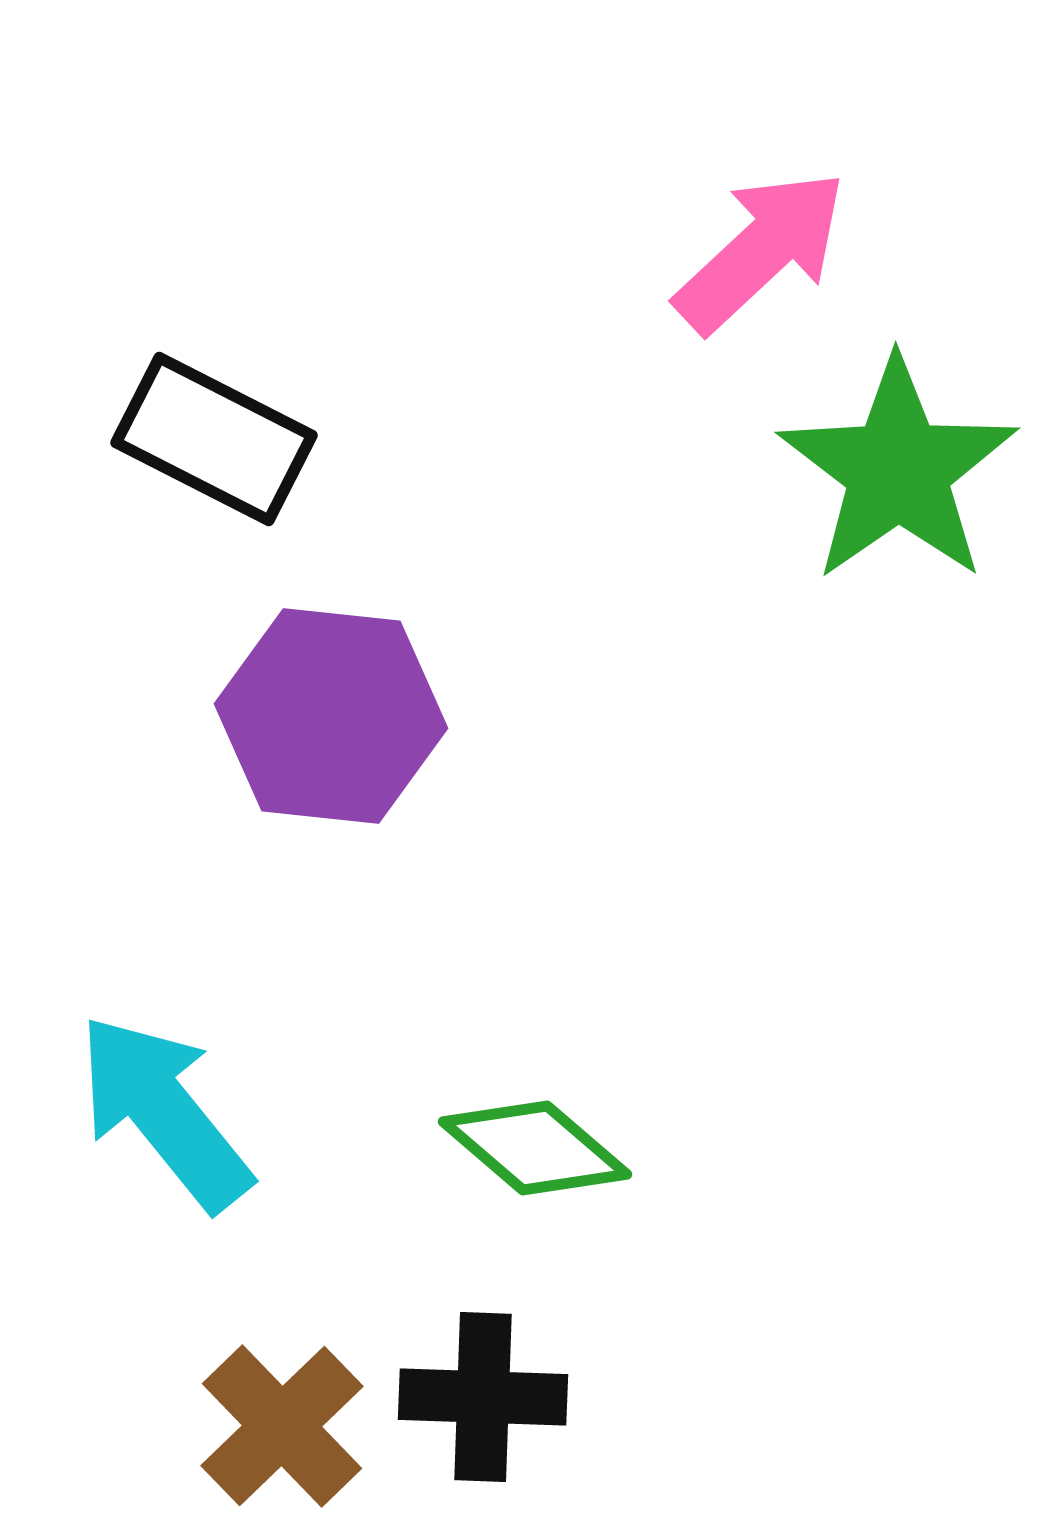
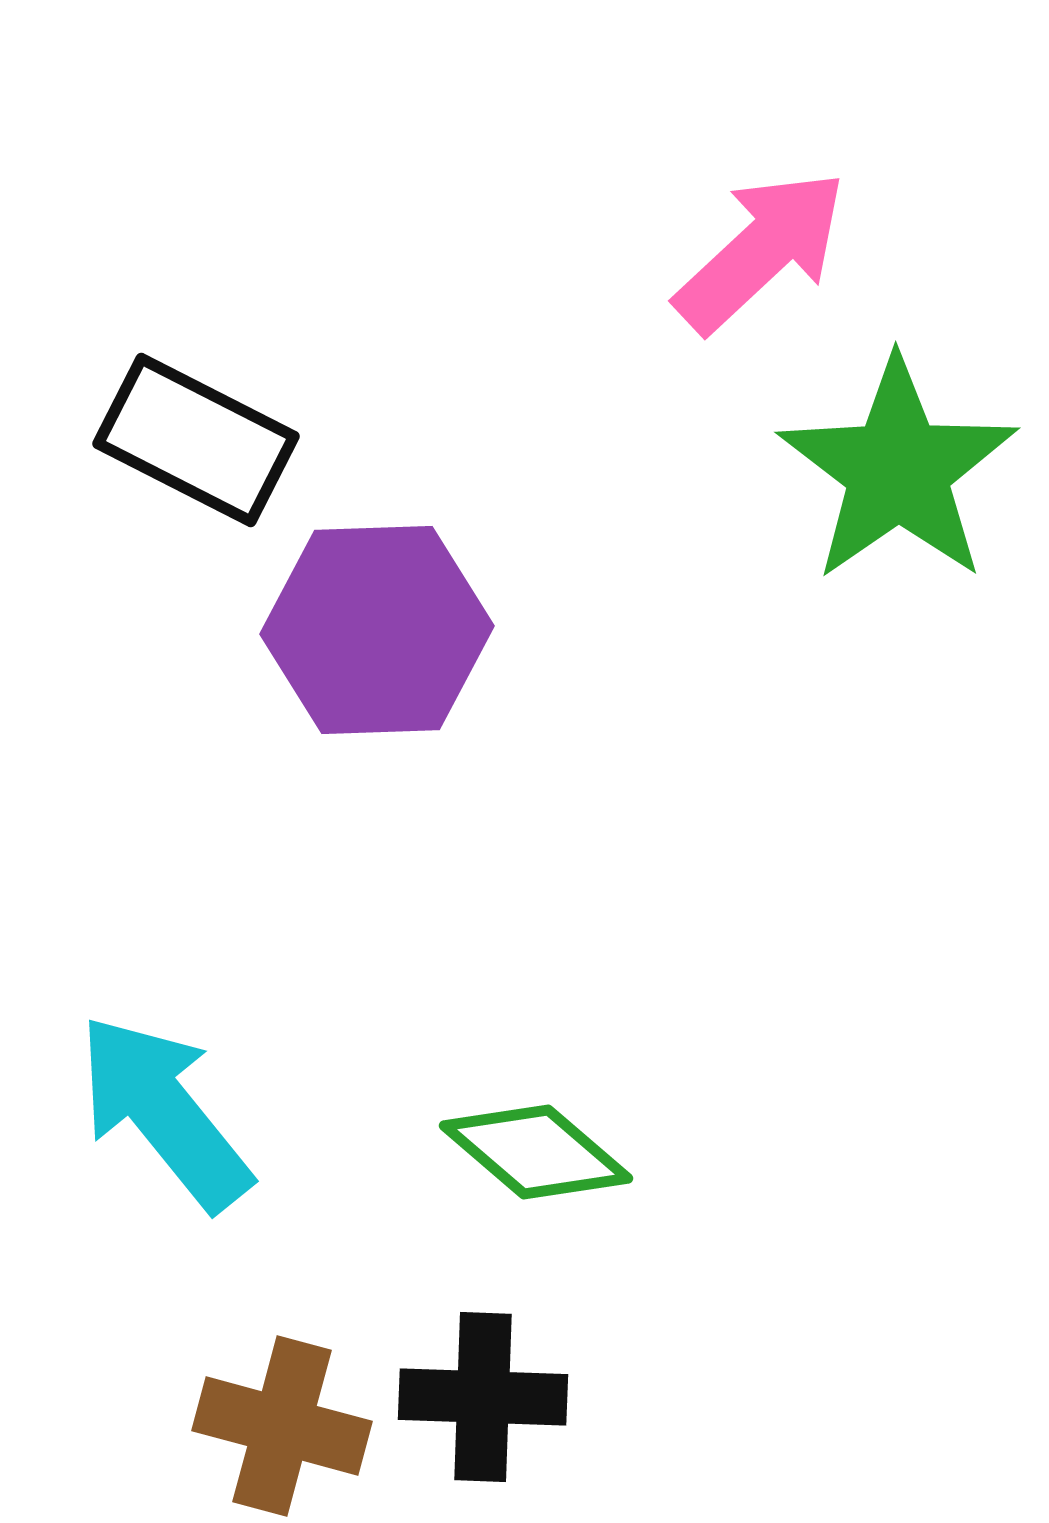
black rectangle: moved 18 px left, 1 px down
purple hexagon: moved 46 px right, 86 px up; rotated 8 degrees counterclockwise
green diamond: moved 1 px right, 4 px down
brown cross: rotated 31 degrees counterclockwise
